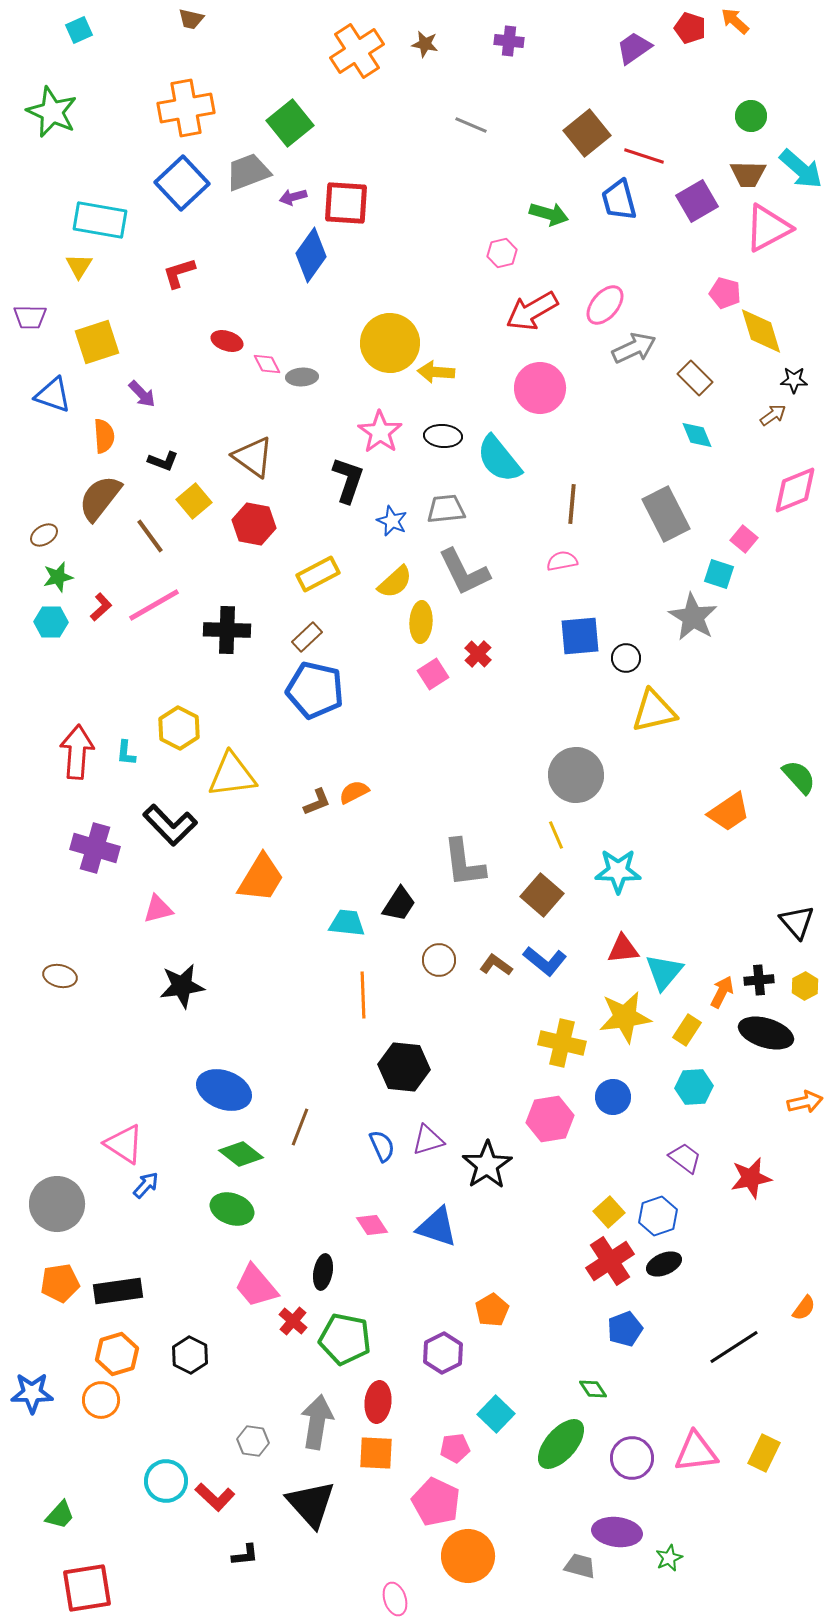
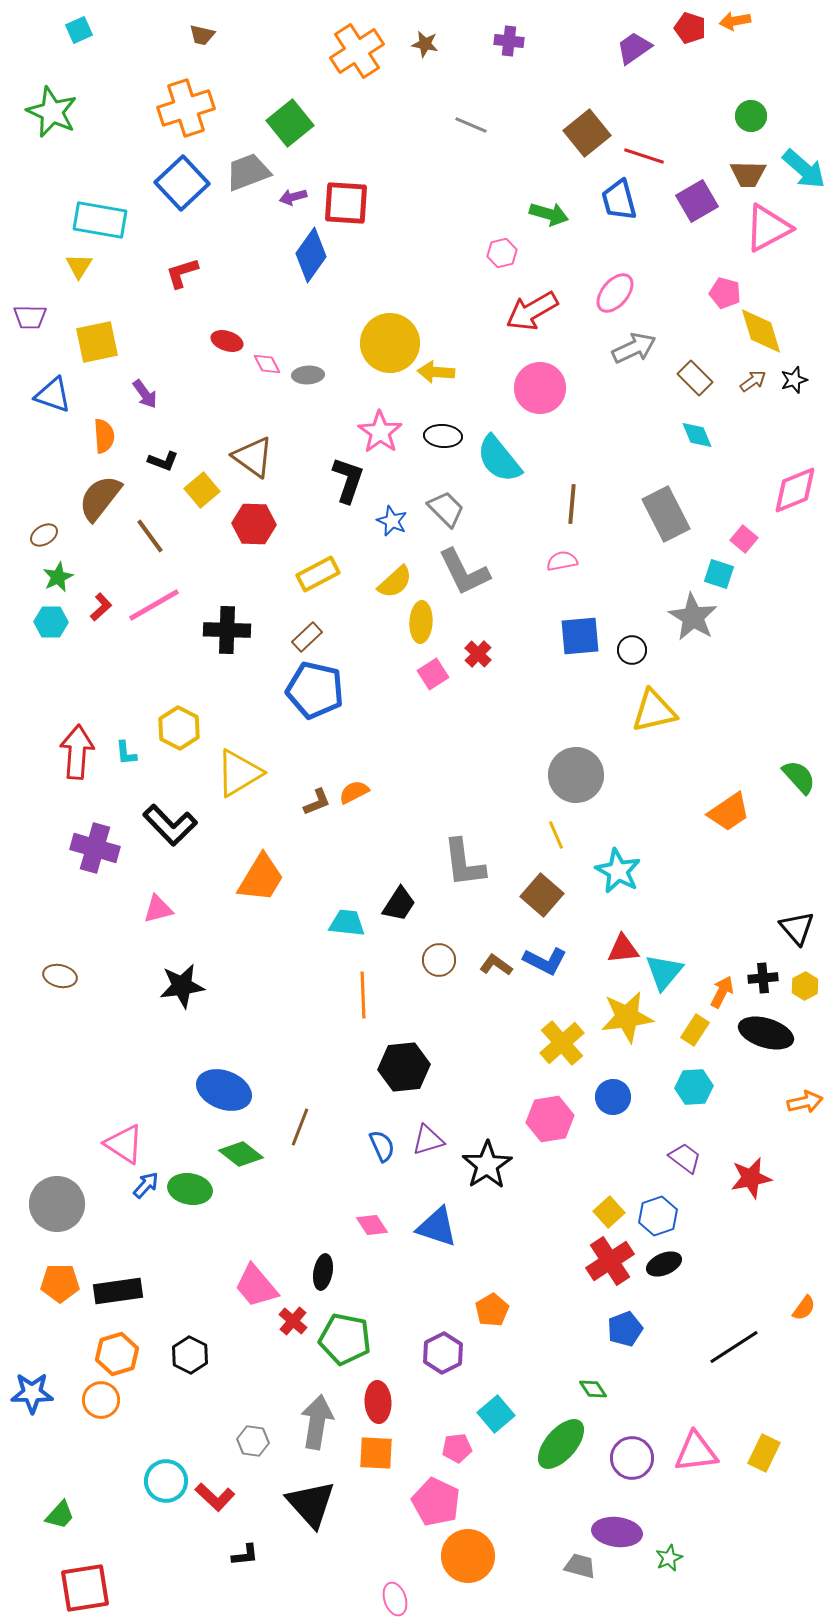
brown trapezoid at (191, 19): moved 11 px right, 16 px down
orange arrow at (735, 21): rotated 52 degrees counterclockwise
orange cross at (186, 108): rotated 8 degrees counterclockwise
cyan arrow at (801, 169): moved 3 px right
red L-shape at (179, 273): moved 3 px right
pink ellipse at (605, 305): moved 10 px right, 12 px up
yellow square at (97, 342): rotated 6 degrees clockwise
gray ellipse at (302, 377): moved 6 px right, 2 px up
black star at (794, 380): rotated 20 degrees counterclockwise
purple arrow at (142, 394): moved 3 px right; rotated 8 degrees clockwise
brown arrow at (773, 415): moved 20 px left, 34 px up
yellow square at (194, 501): moved 8 px right, 11 px up
gray trapezoid at (446, 509): rotated 51 degrees clockwise
red hexagon at (254, 524): rotated 9 degrees counterclockwise
green star at (58, 577): rotated 12 degrees counterclockwise
black circle at (626, 658): moved 6 px right, 8 px up
cyan L-shape at (126, 753): rotated 12 degrees counterclockwise
yellow triangle at (232, 775): moved 7 px right, 2 px up; rotated 24 degrees counterclockwise
cyan star at (618, 871): rotated 27 degrees clockwise
black triangle at (797, 922): moved 6 px down
blue L-shape at (545, 961): rotated 12 degrees counterclockwise
black cross at (759, 980): moved 4 px right, 2 px up
yellow star at (625, 1017): moved 2 px right
yellow rectangle at (687, 1030): moved 8 px right
yellow cross at (562, 1043): rotated 36 degrees clockwise
black hexagon at (404, 1067): rotated 12 degrees counterclockwise
green ellipse at (232, 1209): moved 42 px left, 20 px up; rotated 9 degrees counterclockwise
orange pentagon at (60, 1283): rotated 9 degrees clockwise
red ellipse at (378, 1402): rotated 9 degrees counterclockwise
cyan square at (496, 1414): rotated 6 degrees clockwise
pink pentagon at (455, 1448): moved 2 px right
red square at (87, 1588): moved 2 px left
